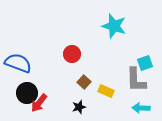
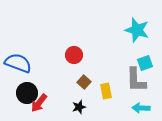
cyan star: moved 23 px right, 4 px down
red circle: moved 2 px right, 1 px down
yellow rectangle: rotated 56 degrees clockwise
